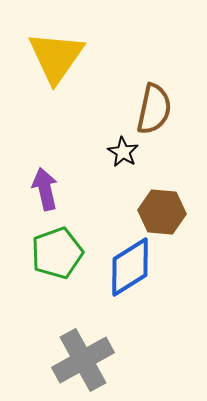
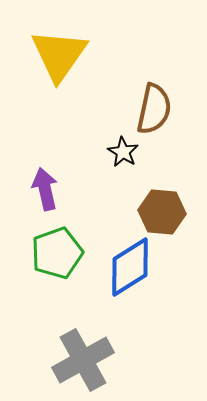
yellow triangle: moved 3 px right, 2 px up
